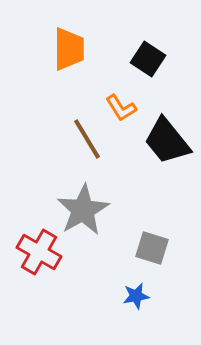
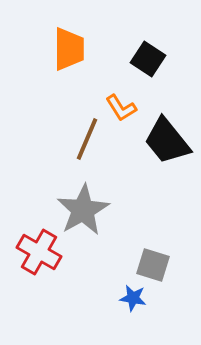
brown line: rotated 54 degrees clockwise
gray square: moved 1 px right, 17 px down
blue star: moved 3 px left, 2 px down; rotated 20 degrees clockwise
